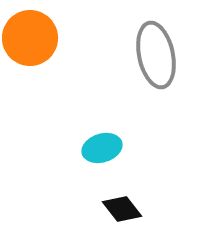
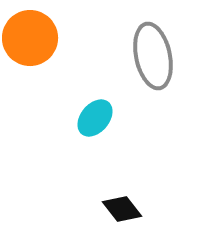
gray ellipse: moved 3 px left, 1 px down
cyan ellipse: moved 7 px left, 30 px up; rotated 33 degrees counterclockwise
